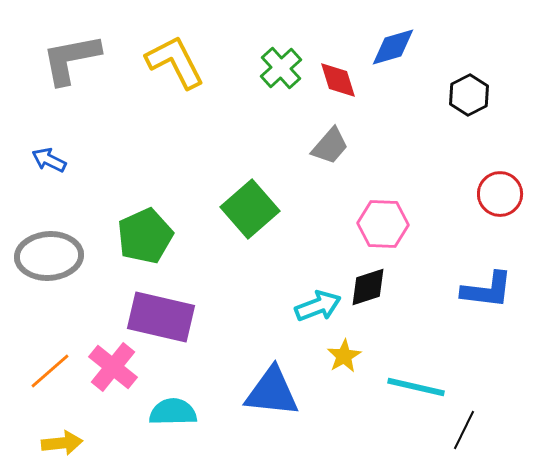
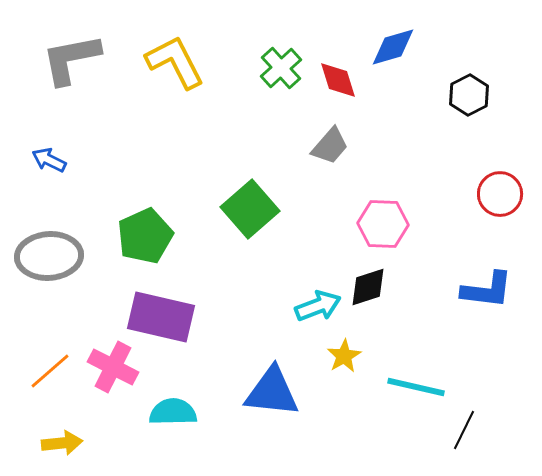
pink cross: rotated 12 degrees counterclockwise
